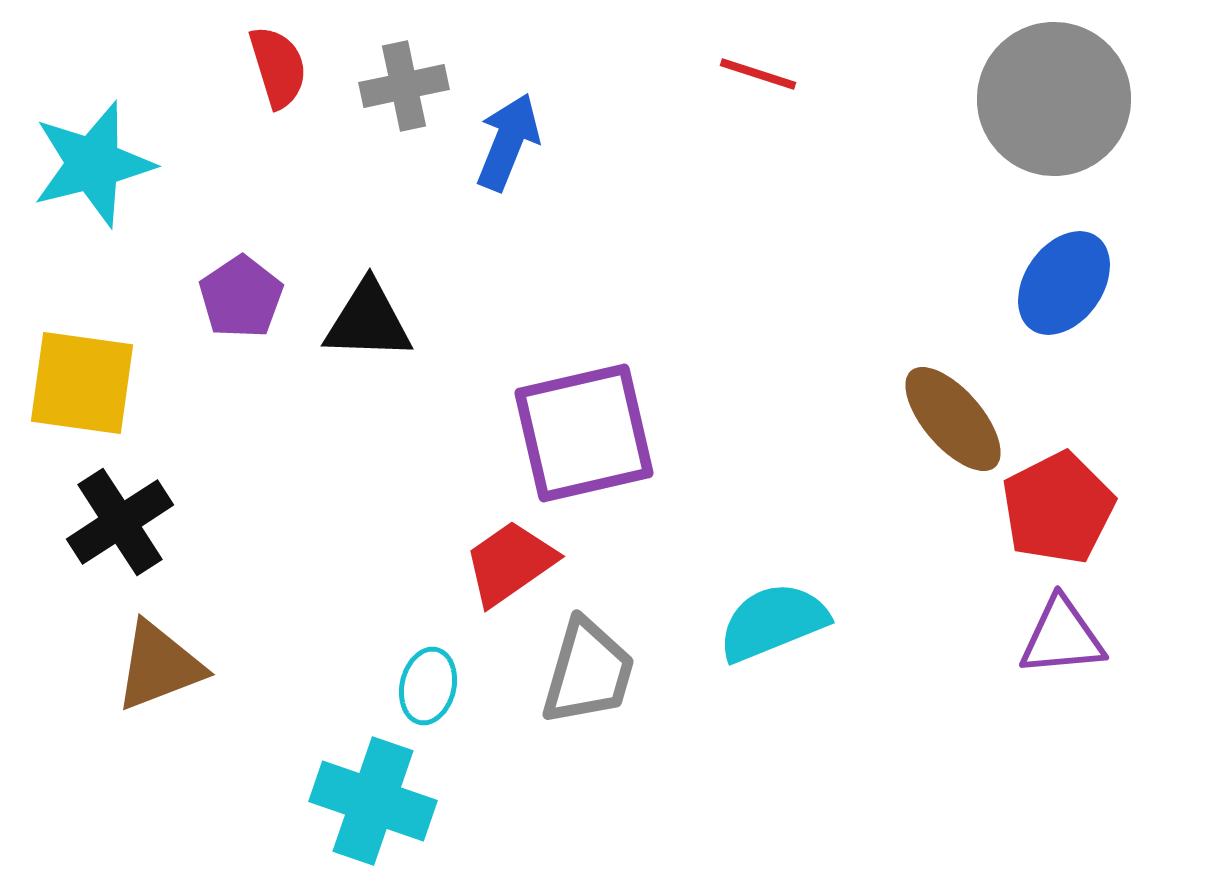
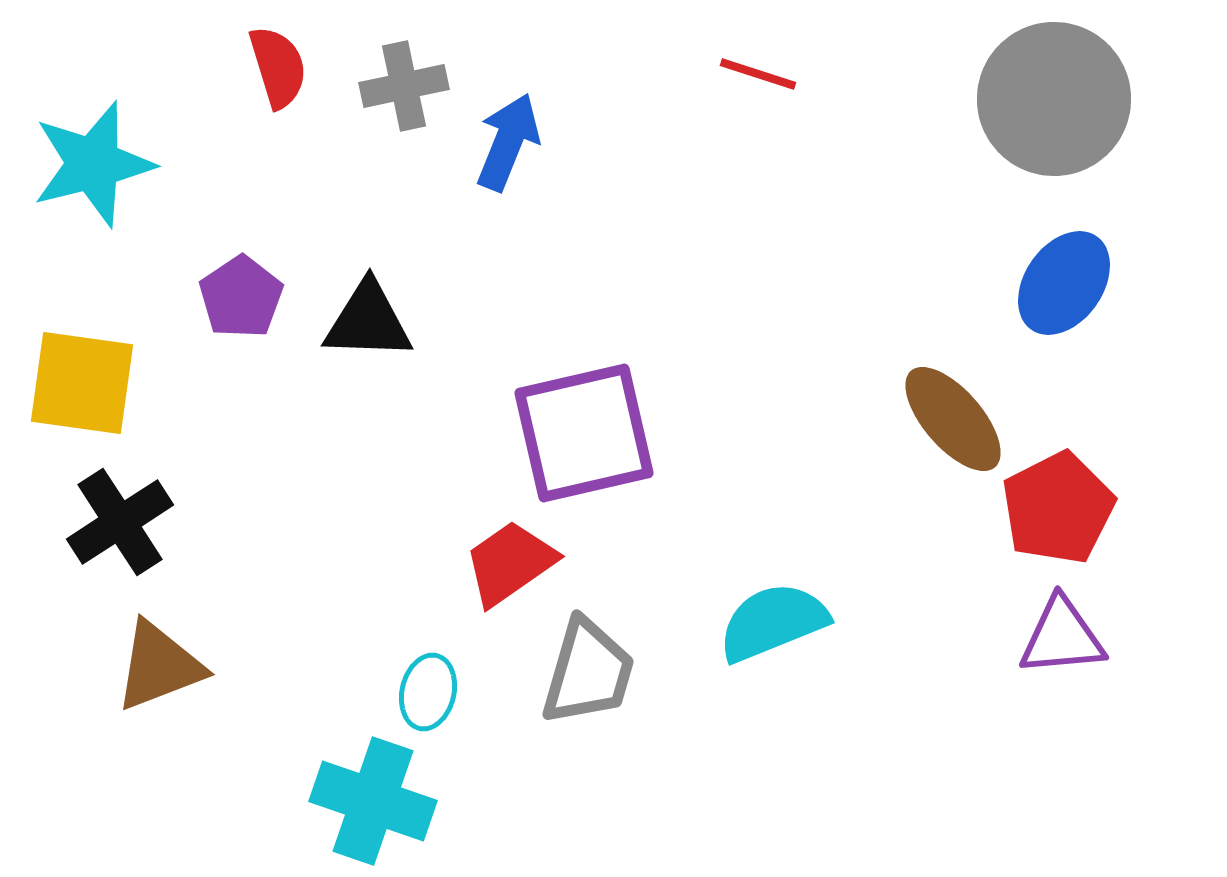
cyan ellipse: moved 6 px down
